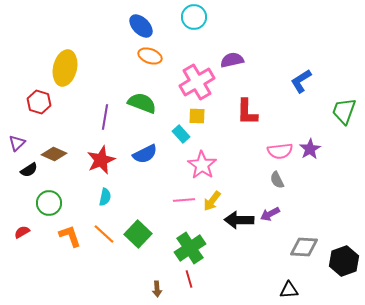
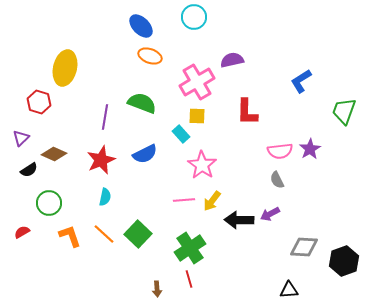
purple triangle: moved 4 px right, 5 px up
